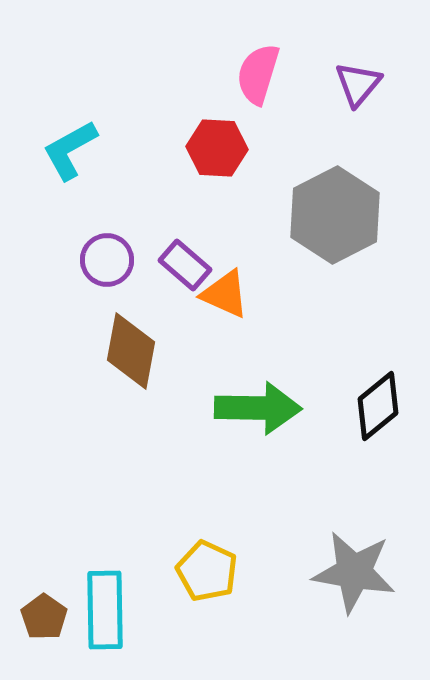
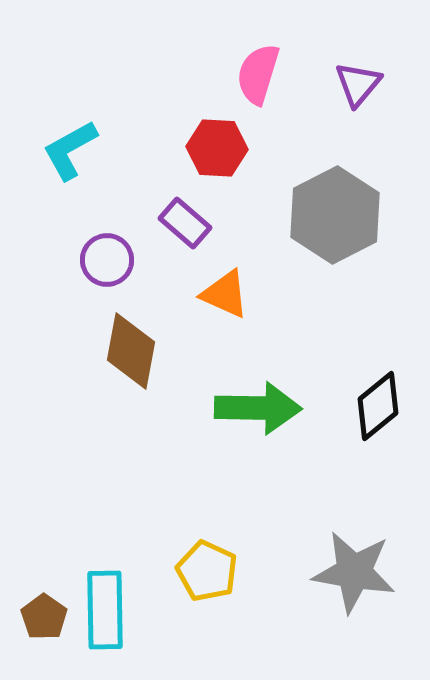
purple rectangle: moved 42 px up
